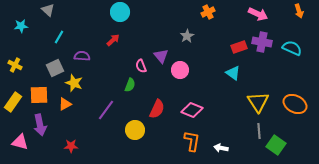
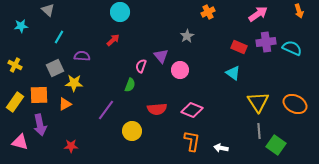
pink arrow: rotated 60 degrees counterclockwise
purple cross: moved 4 px right; rotated 18 degrees counterclockwise
red rectangle: rotated 42 degrees clockwise
pink semicircle: rotated 40 degrees clockwise
yellow star: rotated 18 degrees counterclockwise
yellow rectangle: moved 2 px right
red semicircle: rotated 60 degrees clockwise
yellow circle: moved 3 px left, 1 px down
